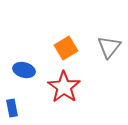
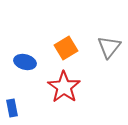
blue ellipse: moved 1 px right, 8 px up
